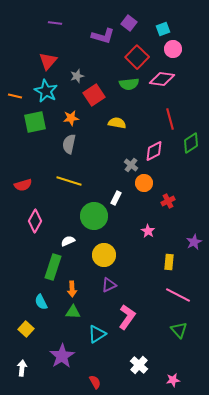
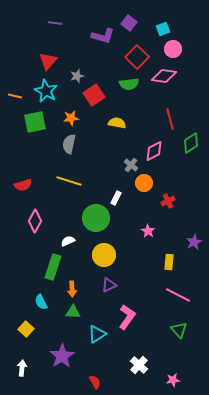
pink diamond at (162, 79): moved 2 px right, 3 px up
green circle at (94, 216): moved 2 px right, 2 px down
